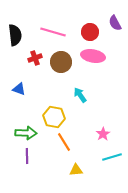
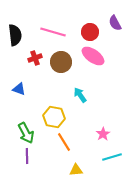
pink ellipse: rotated 25 degrees clockwise
green arrow: rotated 60 degrees clockwise
